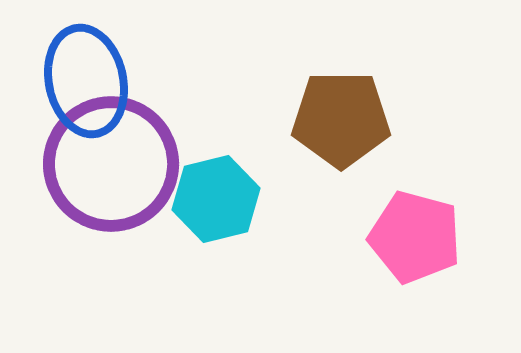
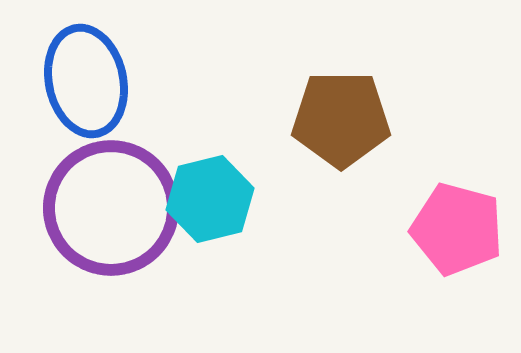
purple circle: moved 44 px down
cyan hexagon: moved 6 px left
pink pentagon: moved 42 px right, 8 px up
